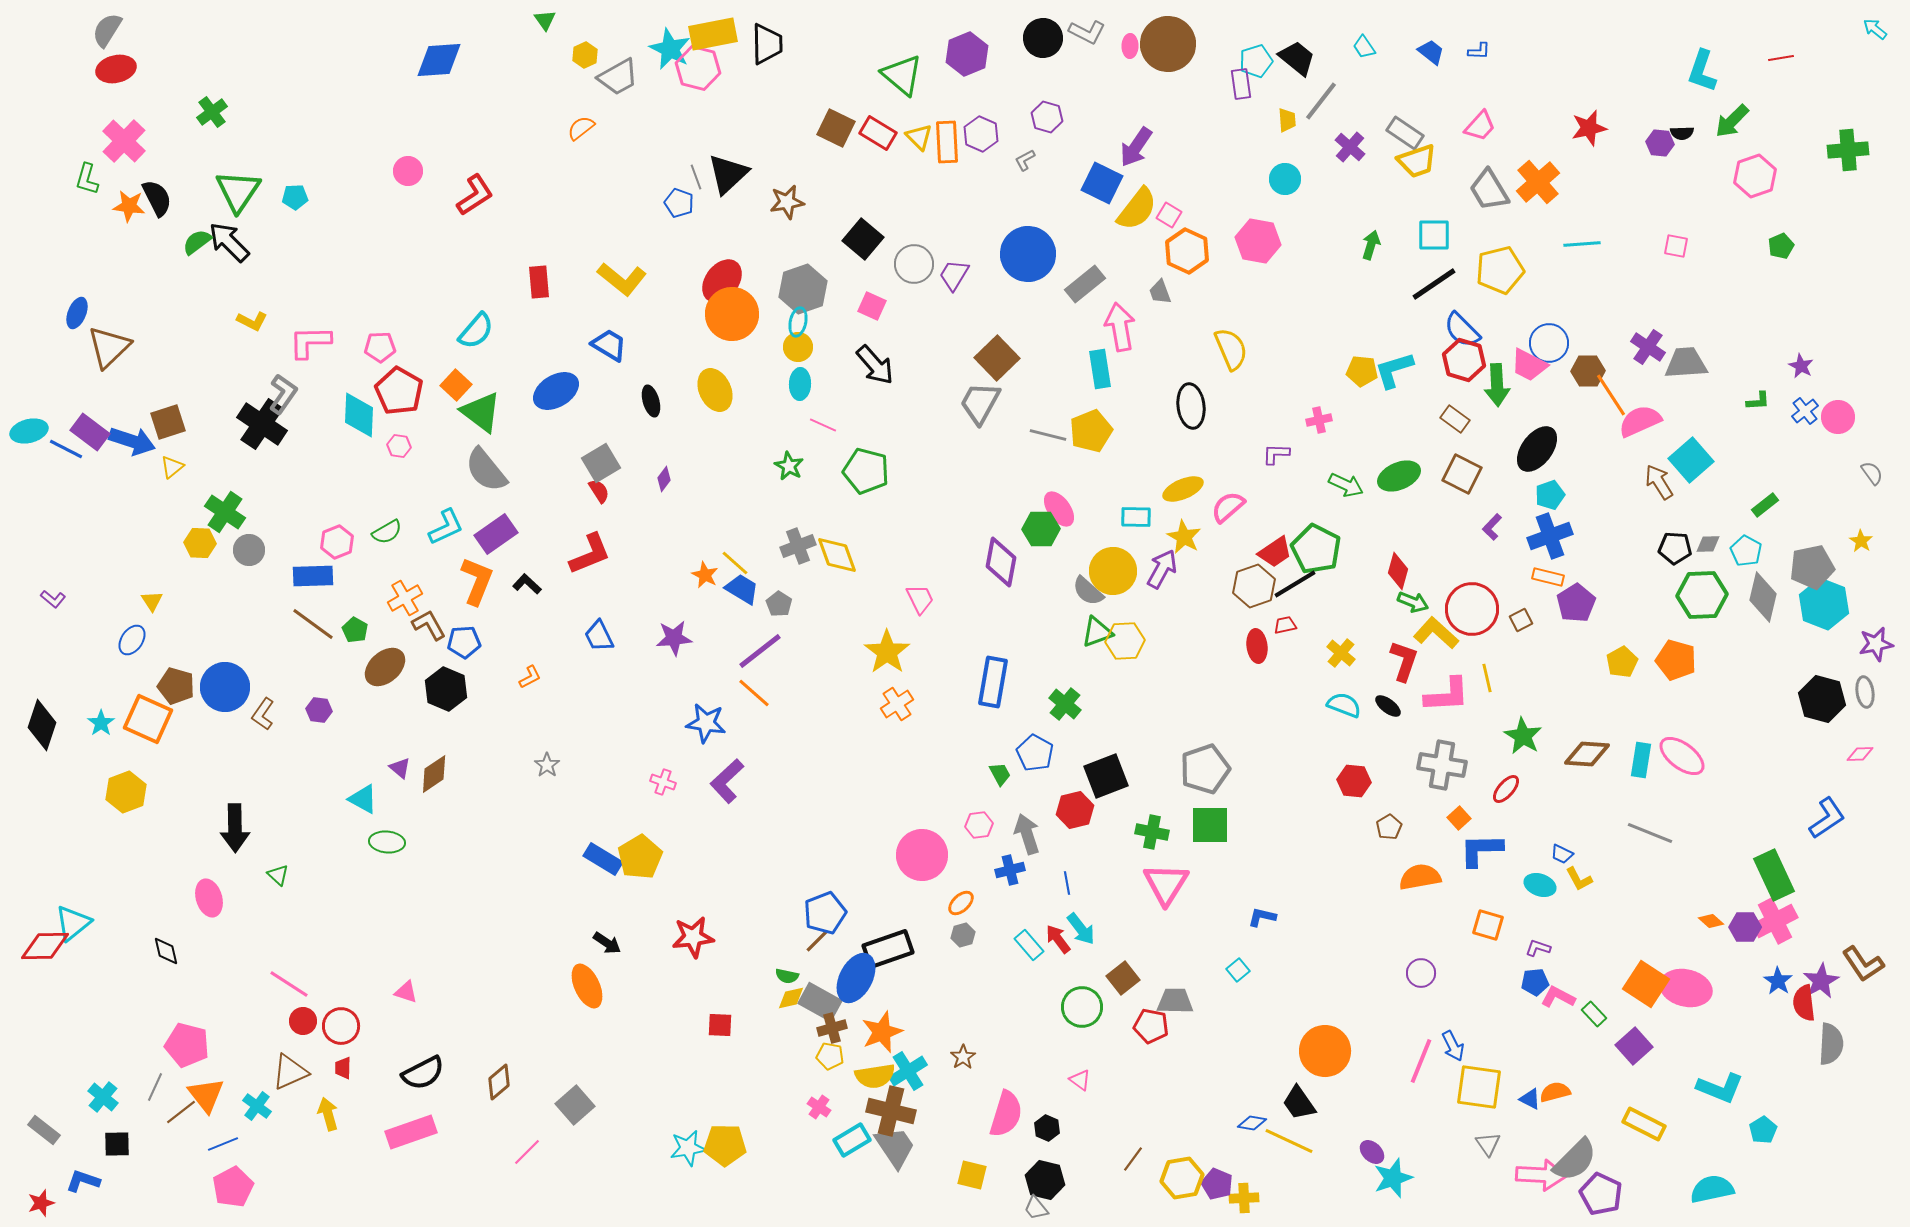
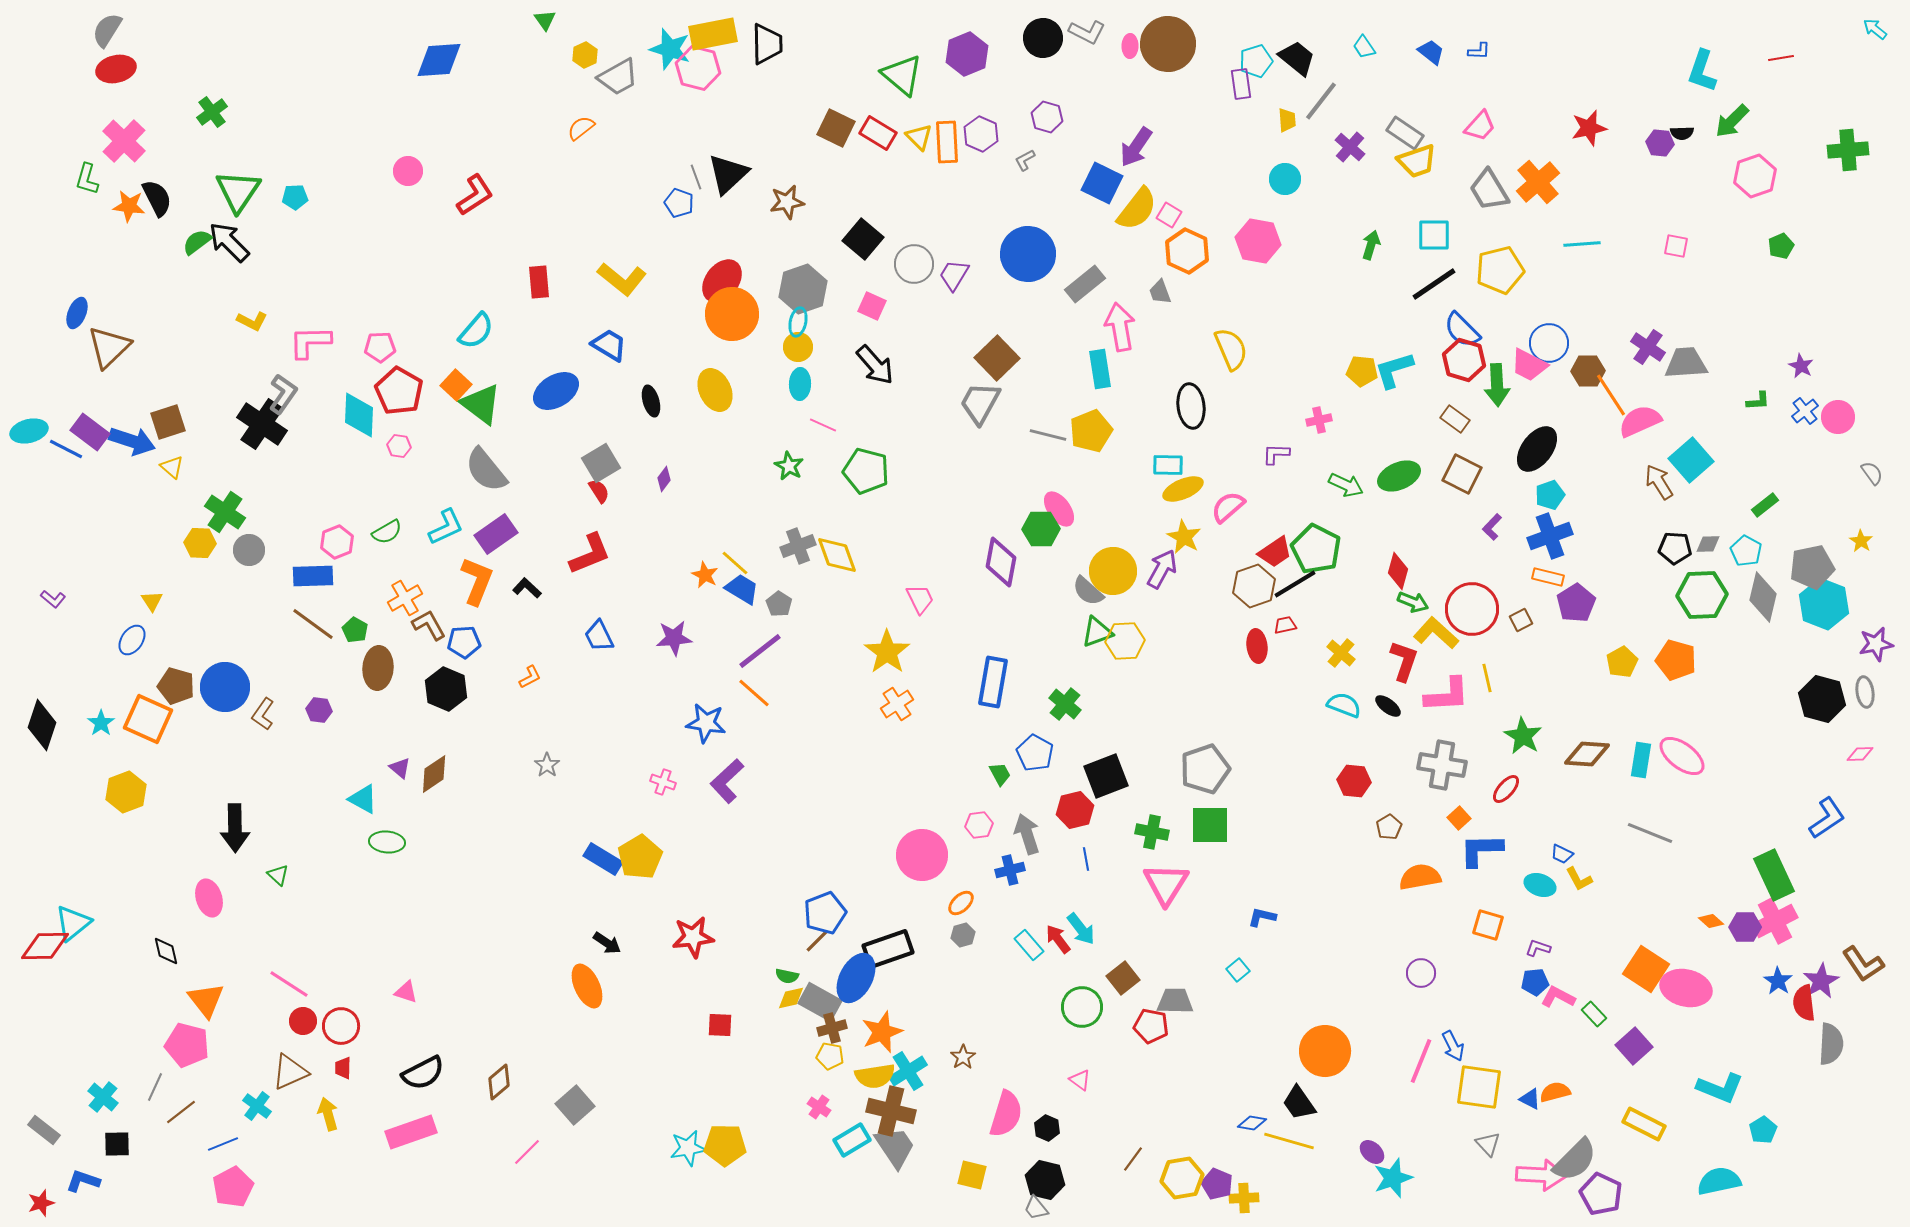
cyan star at (670, 49): rotated 9 degrees counterclockwise
green triangle at (481, 412): moved 8 px up
yellow triangle at (172, 467): rotated 40 degrees counterclockwise
cyan rectangle at (1136, 517): moved 32 px right, 52 px up
black L-shape at (527, 584): moved 4 px down
brown ellipse at (385, 667): moved 7 px left, 1 px down; rotated 45 degrees counterclockwise
blue line at (1067, 883): moved 19 px right, 24 px up
orange square at (1646, 984): moved 15 px up
orange triangle at (206, 1095): moved 95 px up
yellow line at (1289, 1141): rotated 9 degrees counterclockwise
gray triangle at (1488, 1144): rotated 8 degrees counterclockwise
cyan semicircle at (1712, 1189): moved 7 px right, 8 px up
